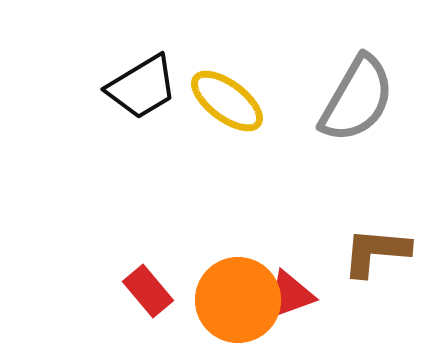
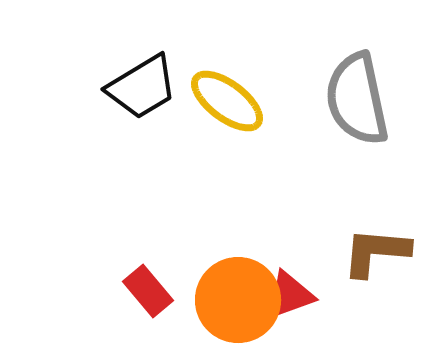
gray semicircle: rotated 138 degrees clockwise
